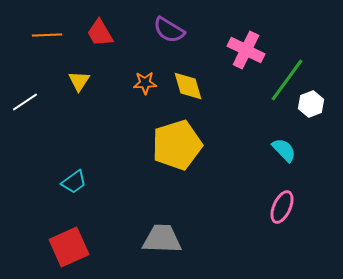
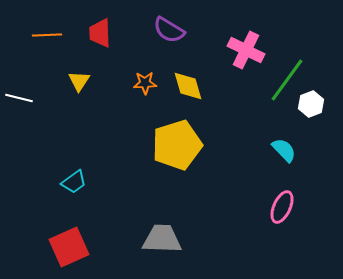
red trapezoid: rotated 28 degrees clockwise
white line: moved 6 px left, 4 px up; rotated 48 degrees clockwise
